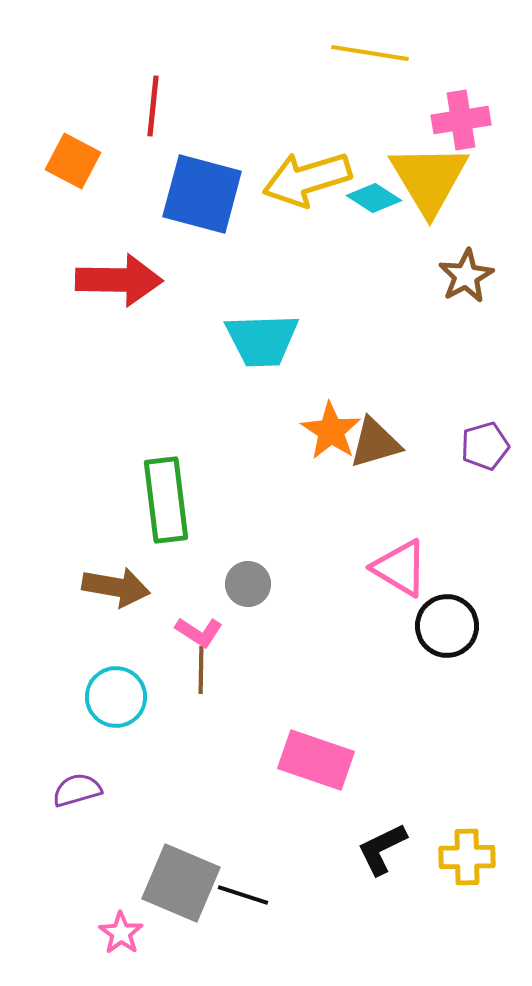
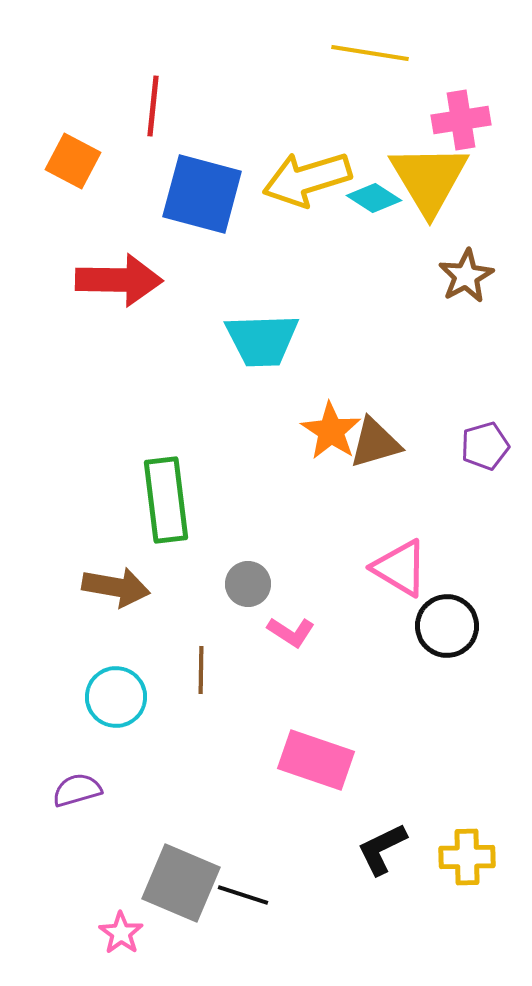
pink L-shape: moved 92 px right
